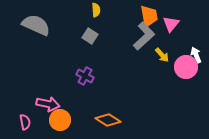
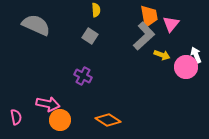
yellow arrow: rotated 28 degrees counterclockwise
purple cross: moved 2 px left
pink semicircle: moved 9 px left, 5 px up
